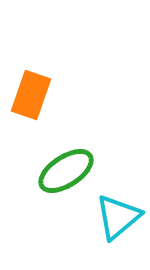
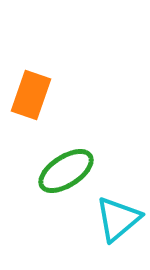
cyan triangle: moved 2 px down
